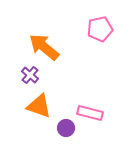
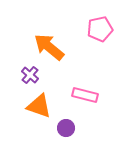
orange arrow: moved 5 px right
pink rectangle: moved 5 px left, 18 px up
